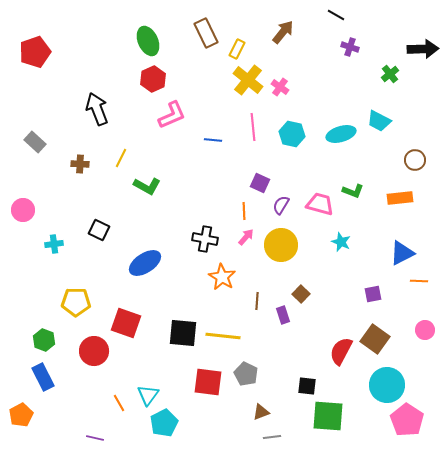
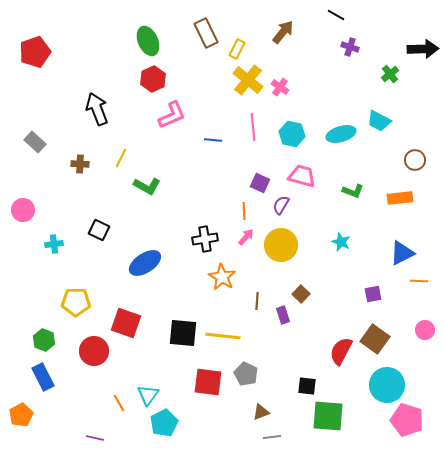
pink trapezoid at (320, 204): moved 18 px left, 28 px up
black cross at (205, 239): rotated 20 degrees counterclockwise
pink pentagon at (407, 420): rotated 16 degrees counterclockwise
